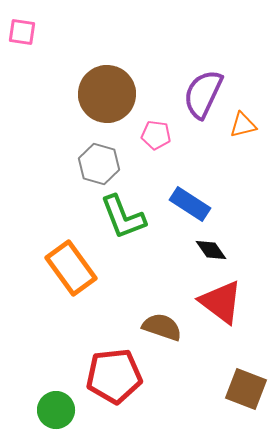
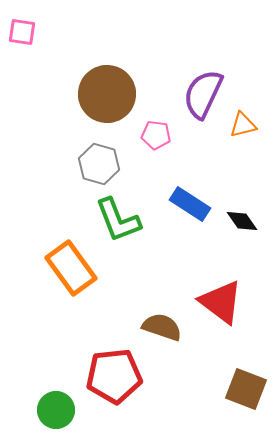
green L-shape: moved 5 px left, 3 px down
black diamond: moved 31 px right, 29 px up
